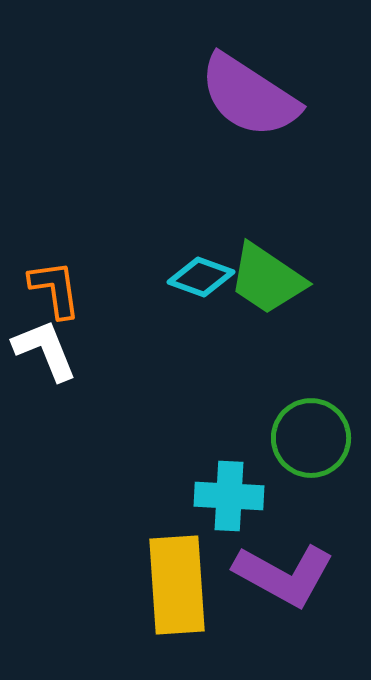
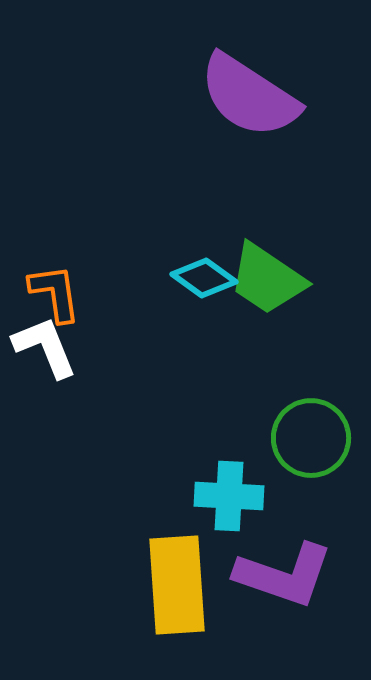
cyan diamond: moved 3 px right, 1 px down; rotated 16 degrees clockwise
orange L-shape: moved 4 px down
white L-shape: moved 3 px up
purple L-shape: rotated 10 degrees counterclockwise
